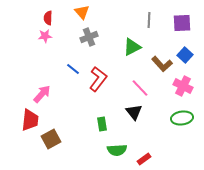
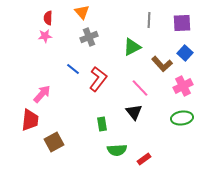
blue square: moved 2 px up
pink cross: rotated 36 degrees clockwise
brown square: moved 3 px right, 3 px down
